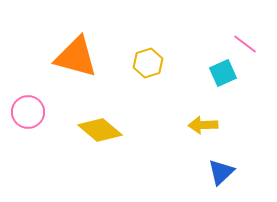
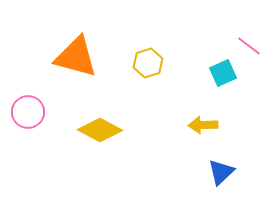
pink line: moved 4 px right, 2 px down
yellow diamond: rotated 12 degrees counterclockwise
